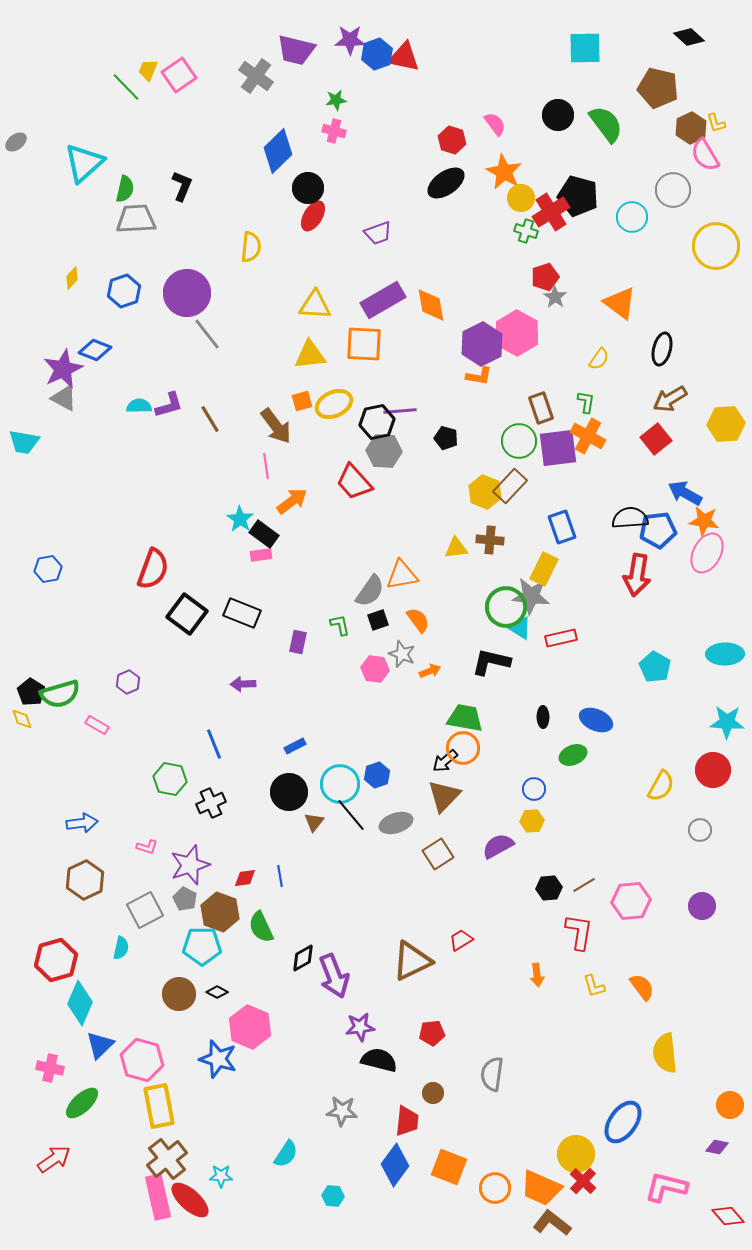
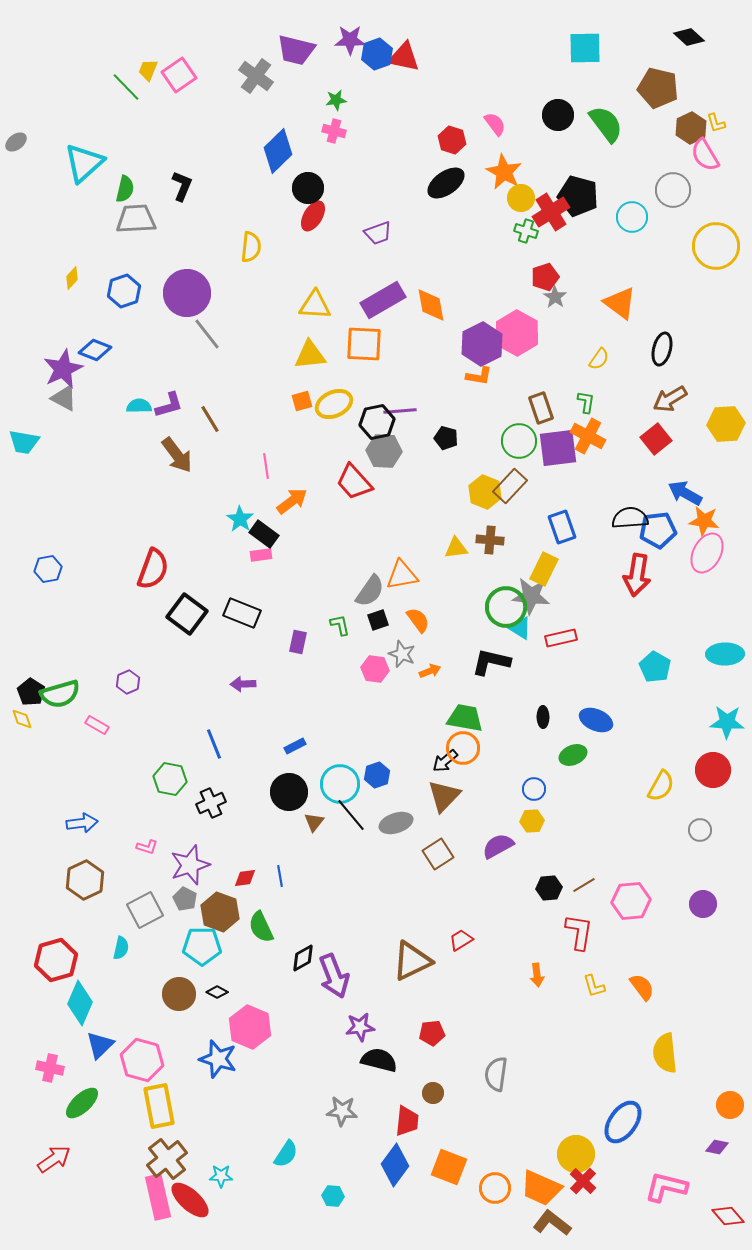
brown arrow at (276, 426): moved 99 px left, 29 px down
purple circle at (702, 906): moved 1 px right, 2 px up
gray semicircle at (492, 1074): moved 4 px right
